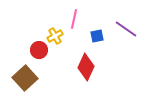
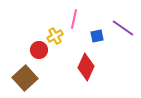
purple line: moved 3 px left, 1 px up
